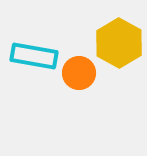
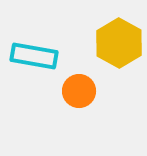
orange circle: moved 18 px down
